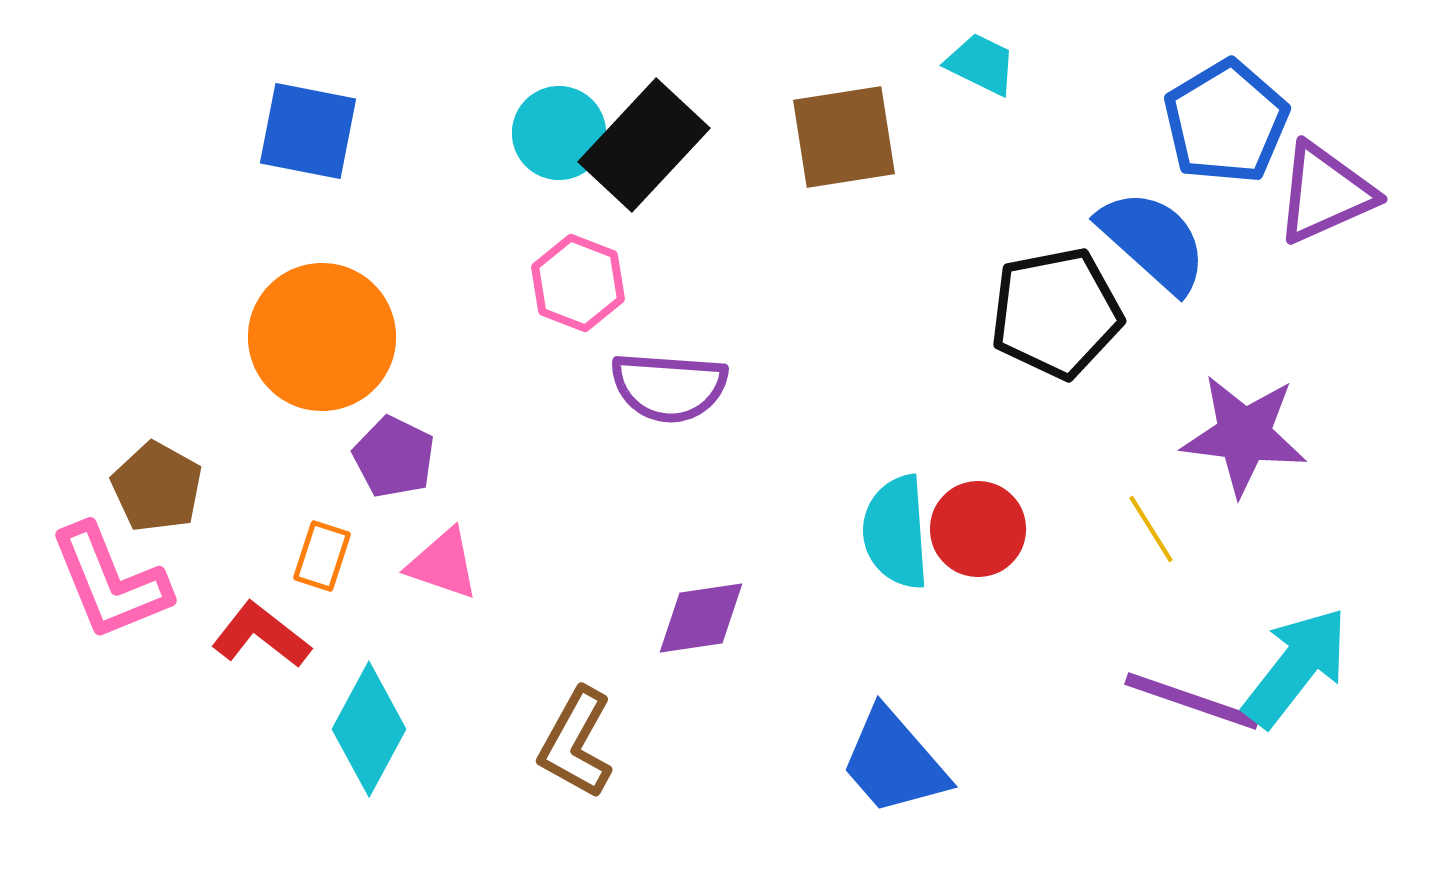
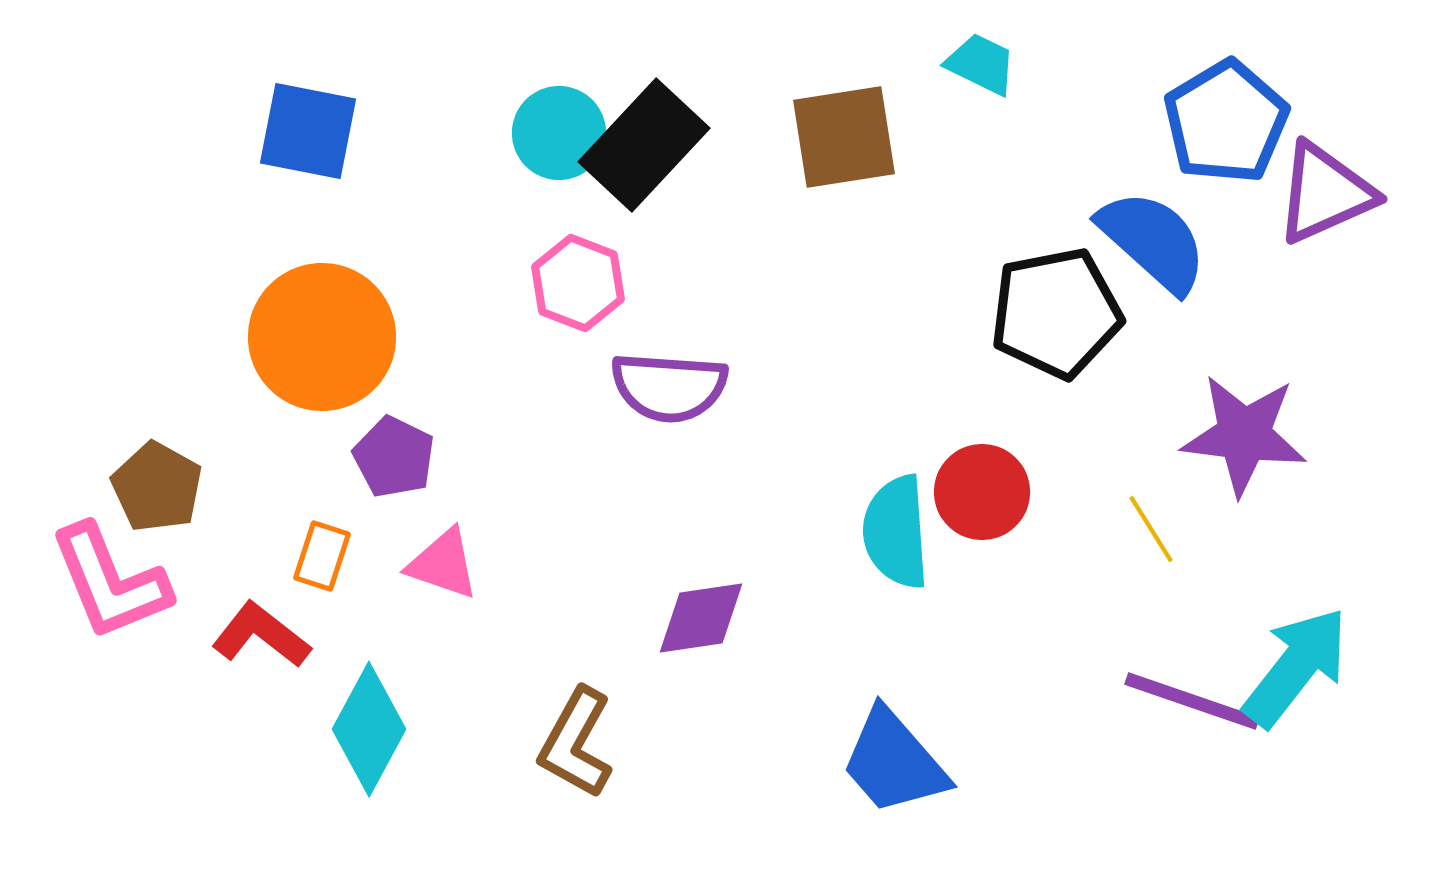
red circle: moved 4 px right, 37 px up
